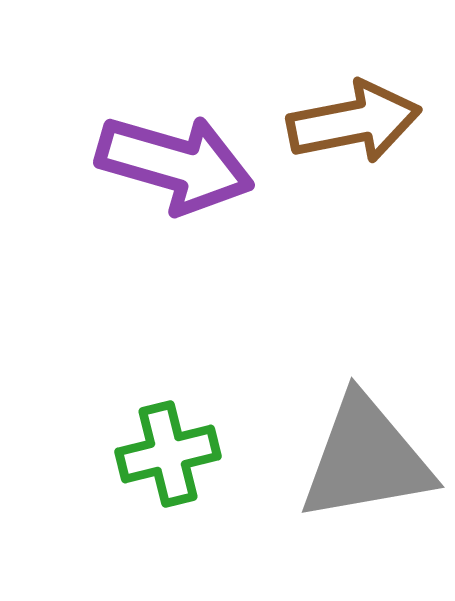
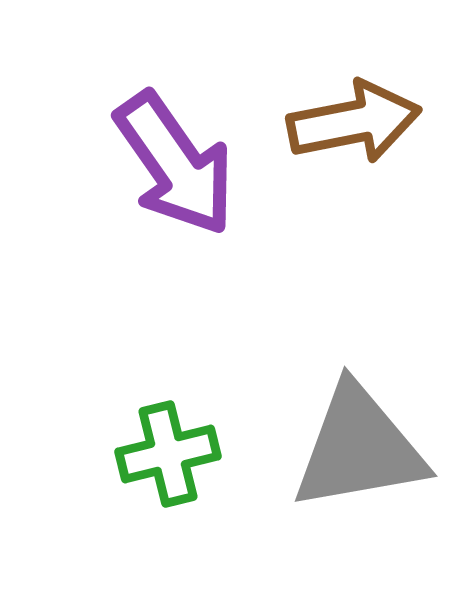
purple arrow: rotated 39 degrees clockwise
gray triangle: moved 7 px left, 11 px up
